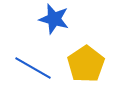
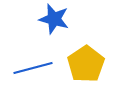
blue line: rotated 45 degrees counterclockwise
